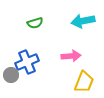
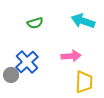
cyan arrow: rotated 30 degrees clockwise
blue cross: rotated 20 degrees counterclockwise
yellow trapezoid: rotated 20 degrees counterclockwise
